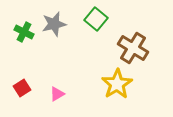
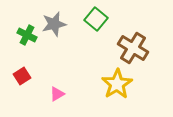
green cross: moved 3 px right, 3 px down
red square: moved 12 px up
